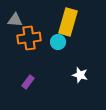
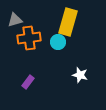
gray triangle: rotated 21 degrees counterclockwise
